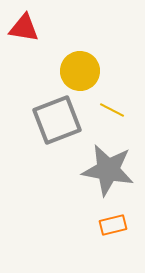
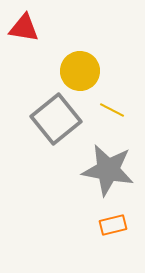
gray square: moved 1 px left, 1 px up; rotated 18 degrees counterclockwise
